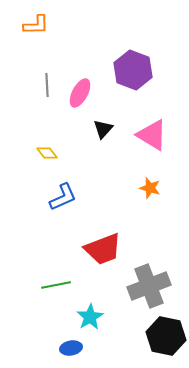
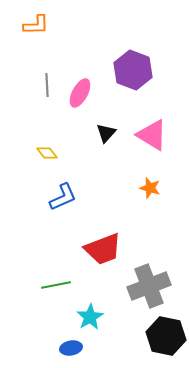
black triangle: moved 3 px right, 4 px down
